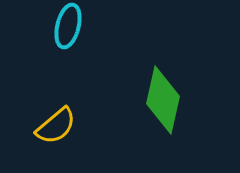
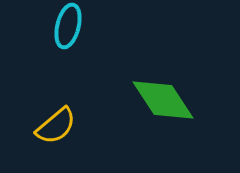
green diamond: rotated 46 degrees counterclockwise
